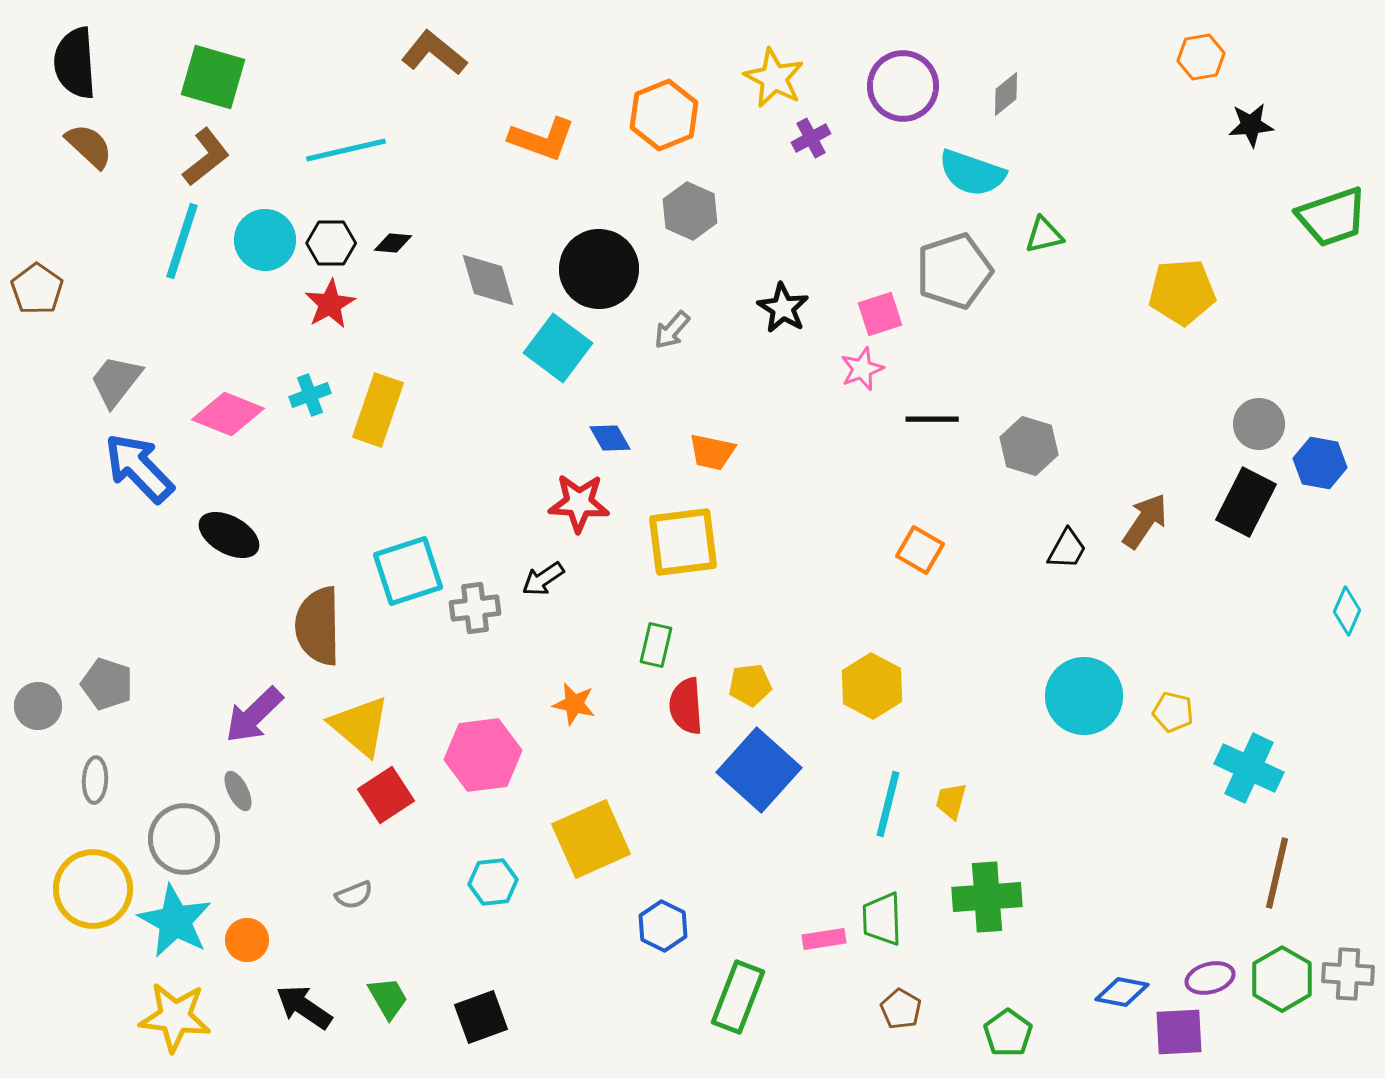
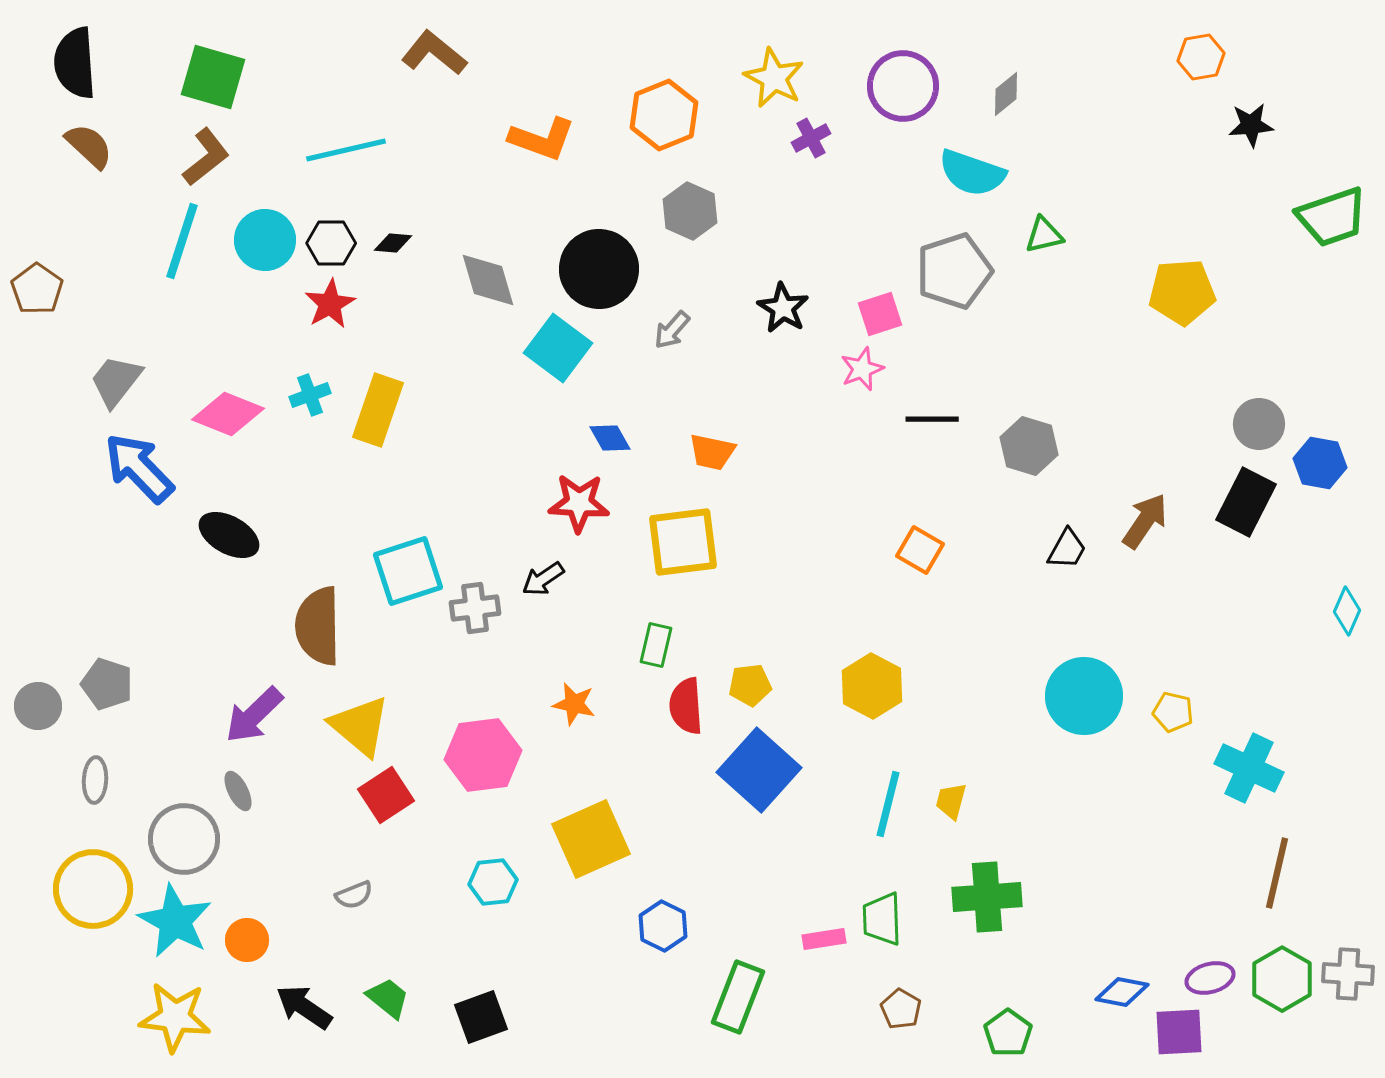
green trapezoid at (388, 998): rotated 21 degrees counterclockwise
